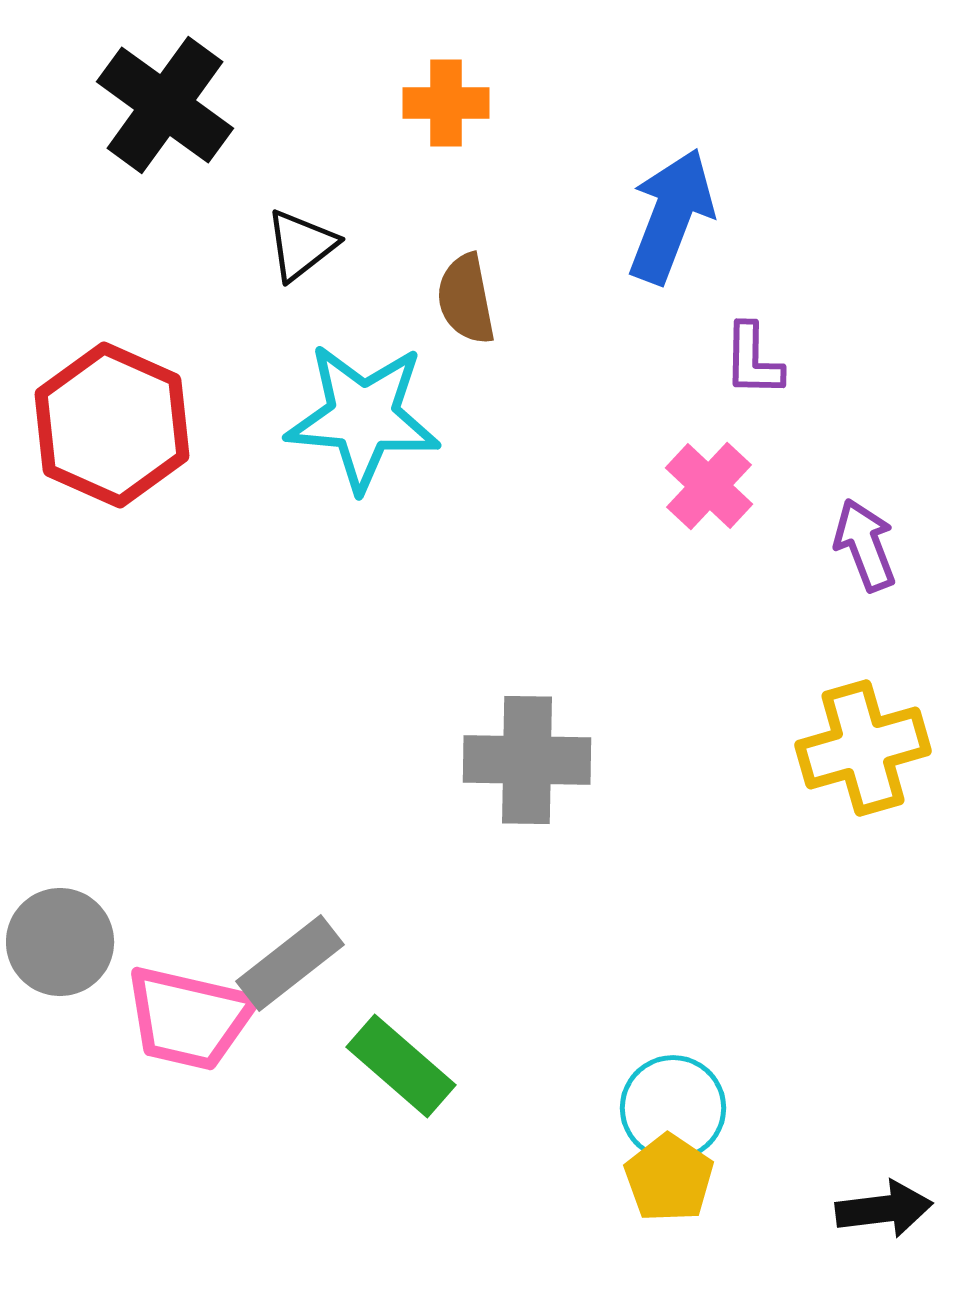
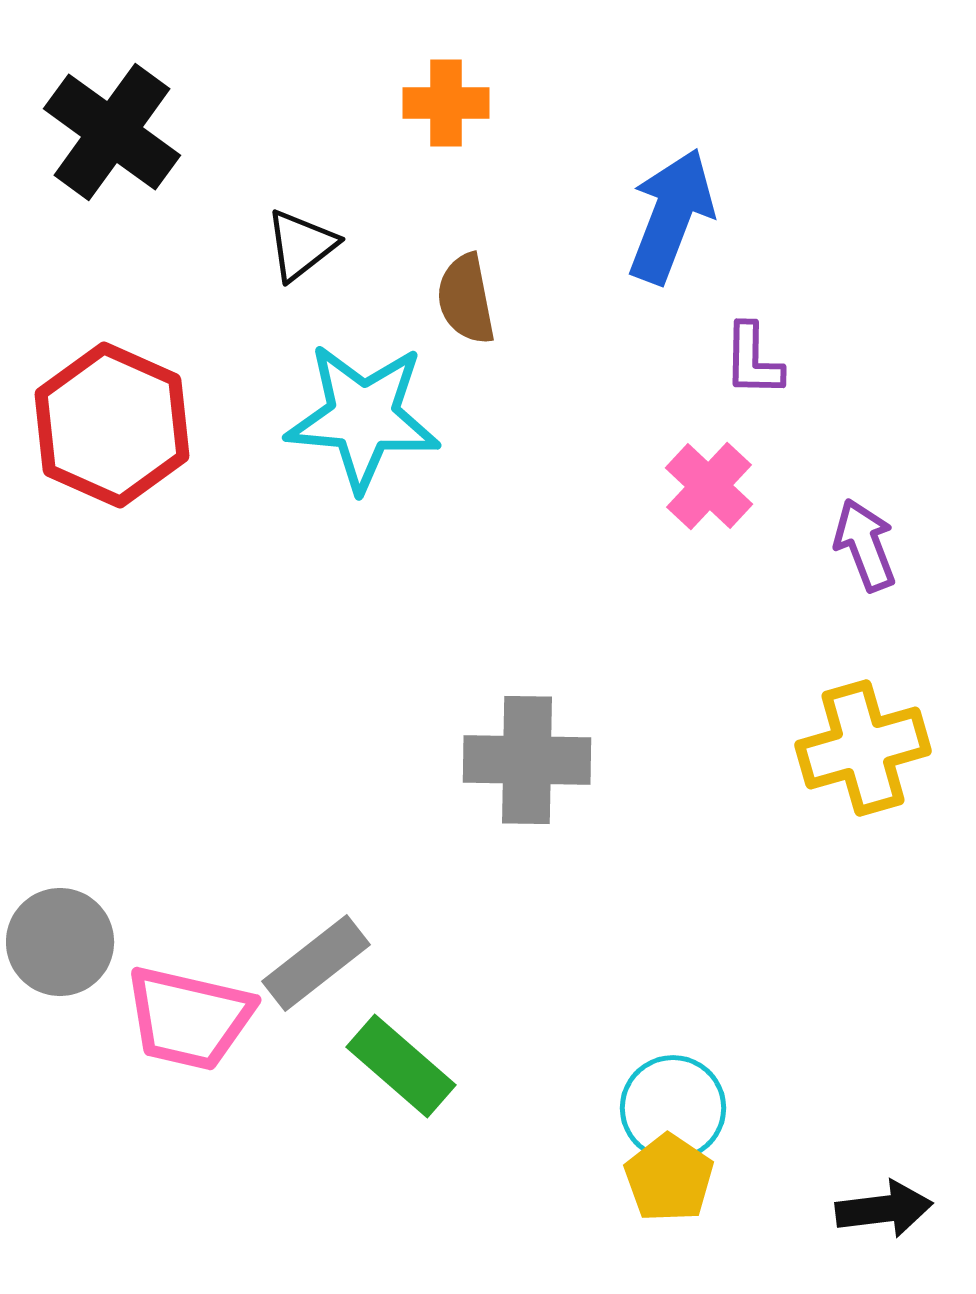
black cross: moved 53 px left, 27 px down
gray rectangle: moved 26 px right
